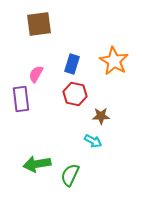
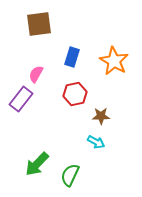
blue rectangle: moved 7 px up
red hexagon: rotated 25 degrees counterclockwise
purple rectangle: rotated 45 degrees clockwise
cyan arrow: moved 3 px right, 1 px down
green arrow: rotated 36 degrees counterclockwise
